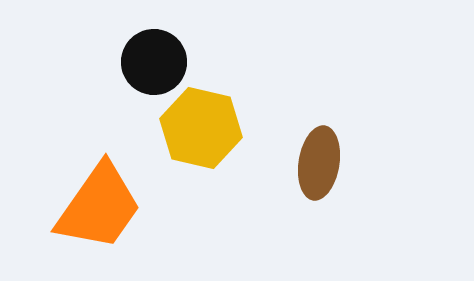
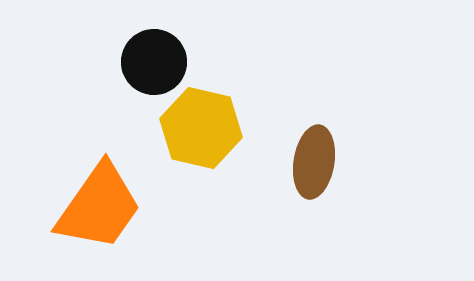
brown ellipse: moved 5 px left, 1 px up
